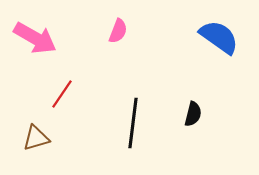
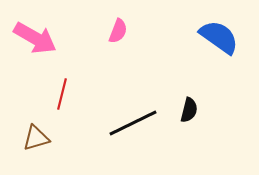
red line: rotated 20 degrees counterclockwise
black semicircle: moved 4 px left, 4 px up
black line: rotated 57 degrees clockwise
